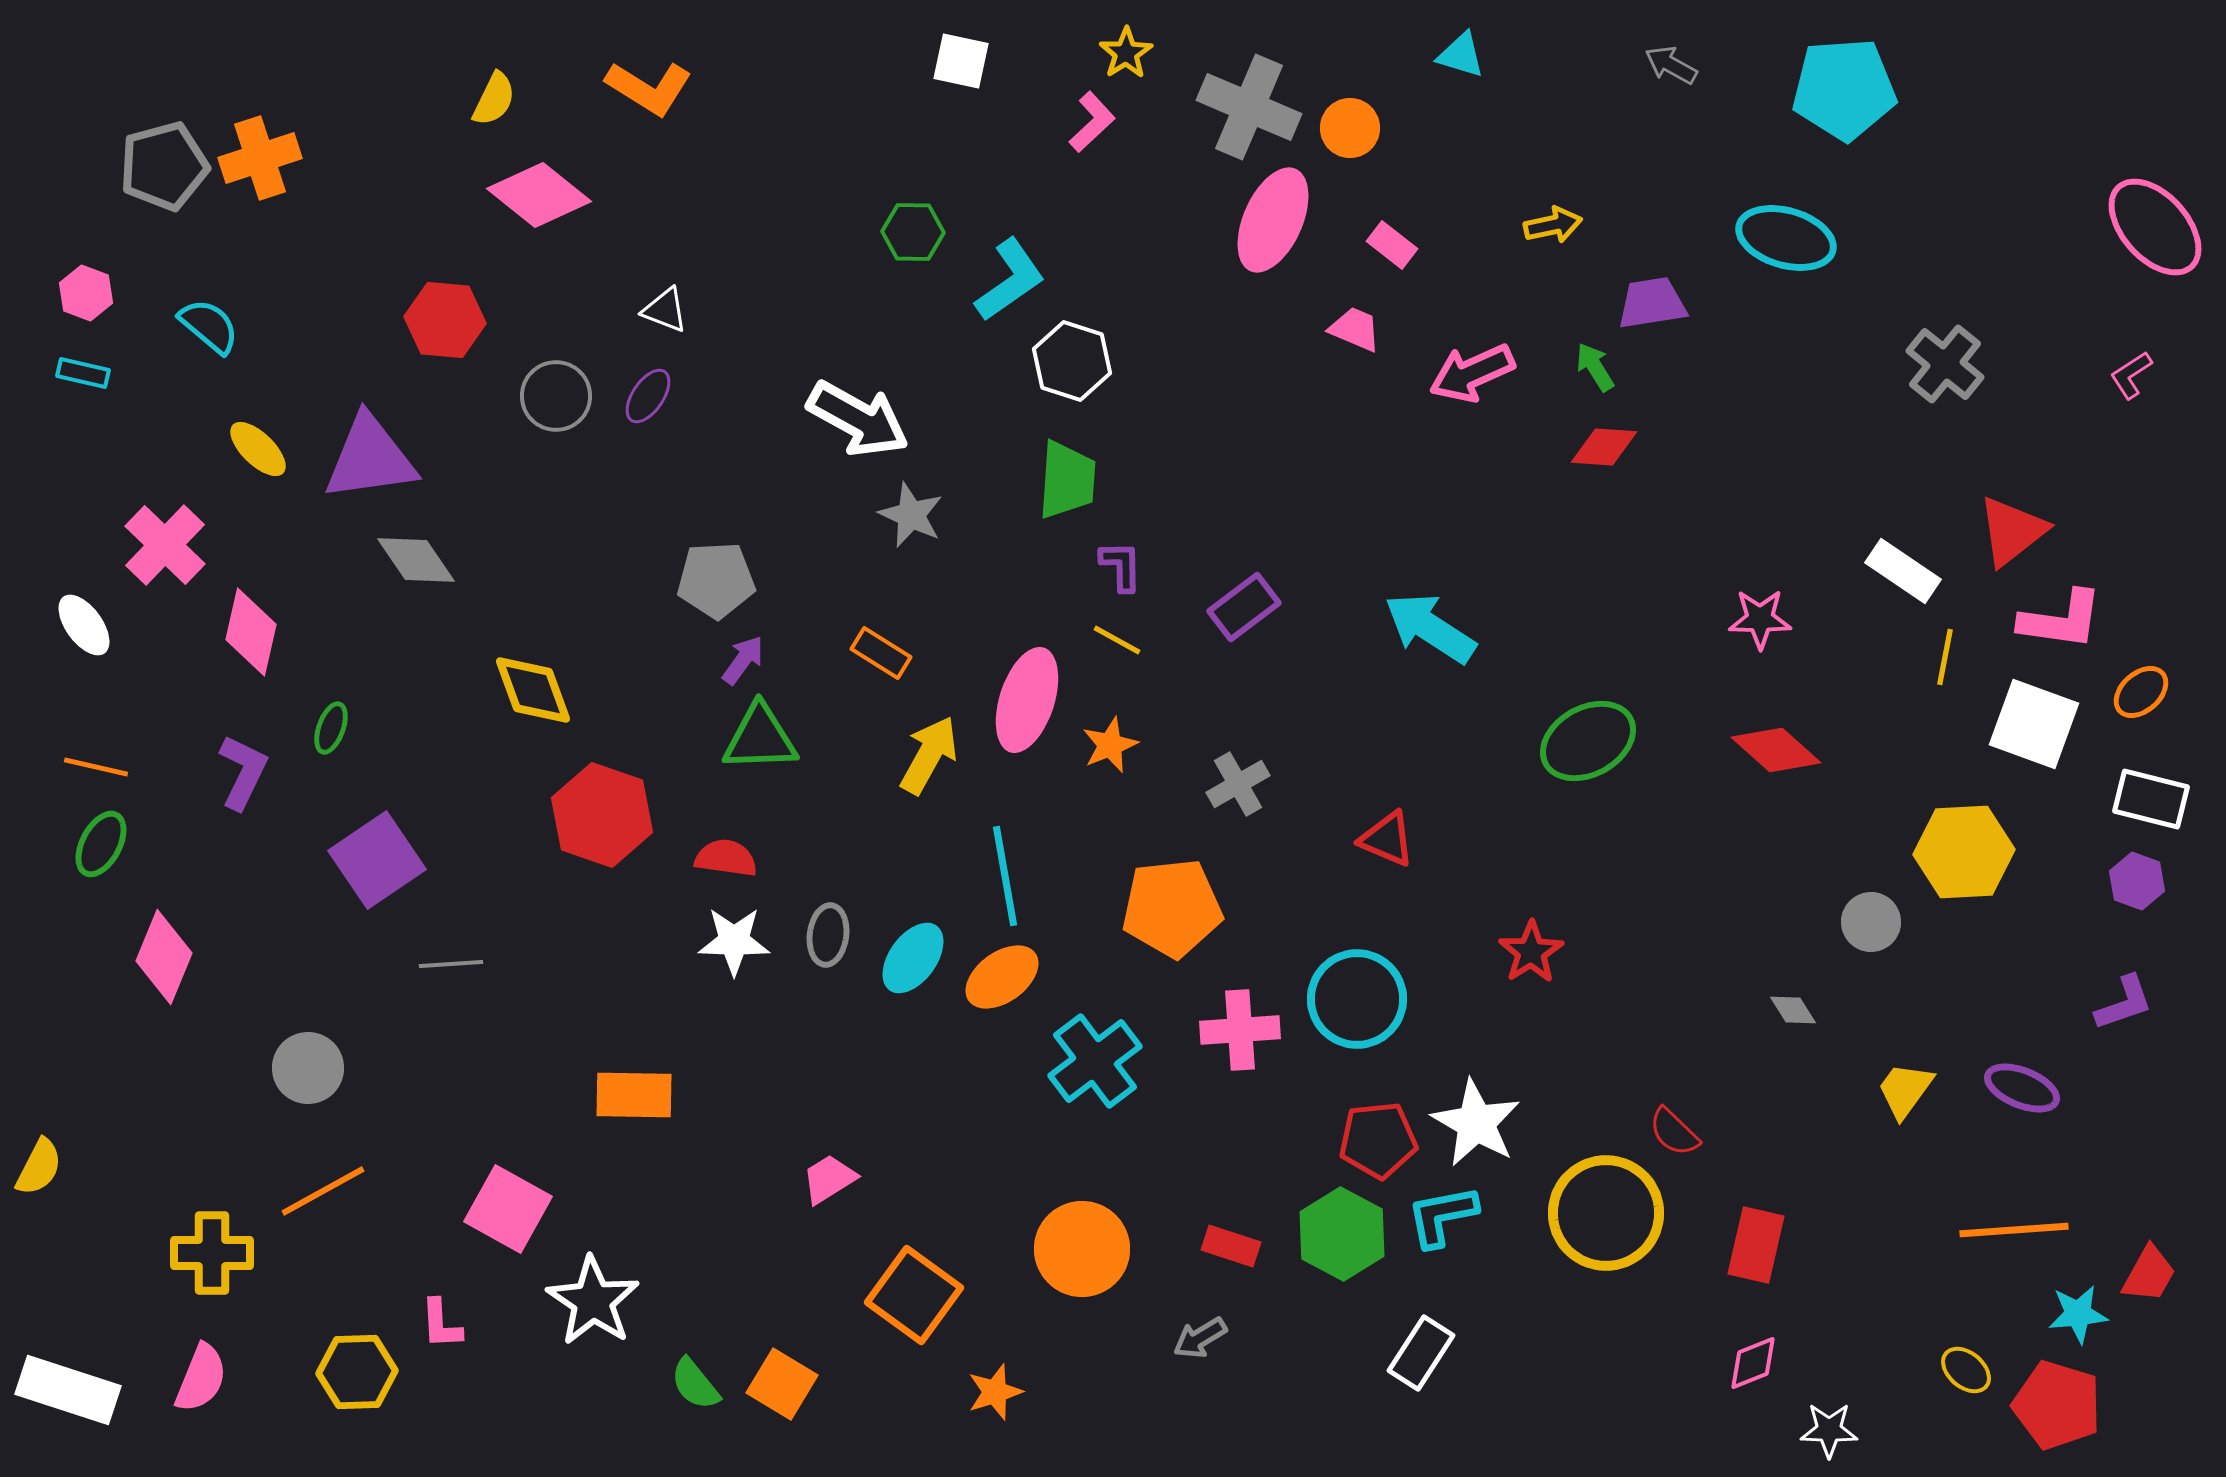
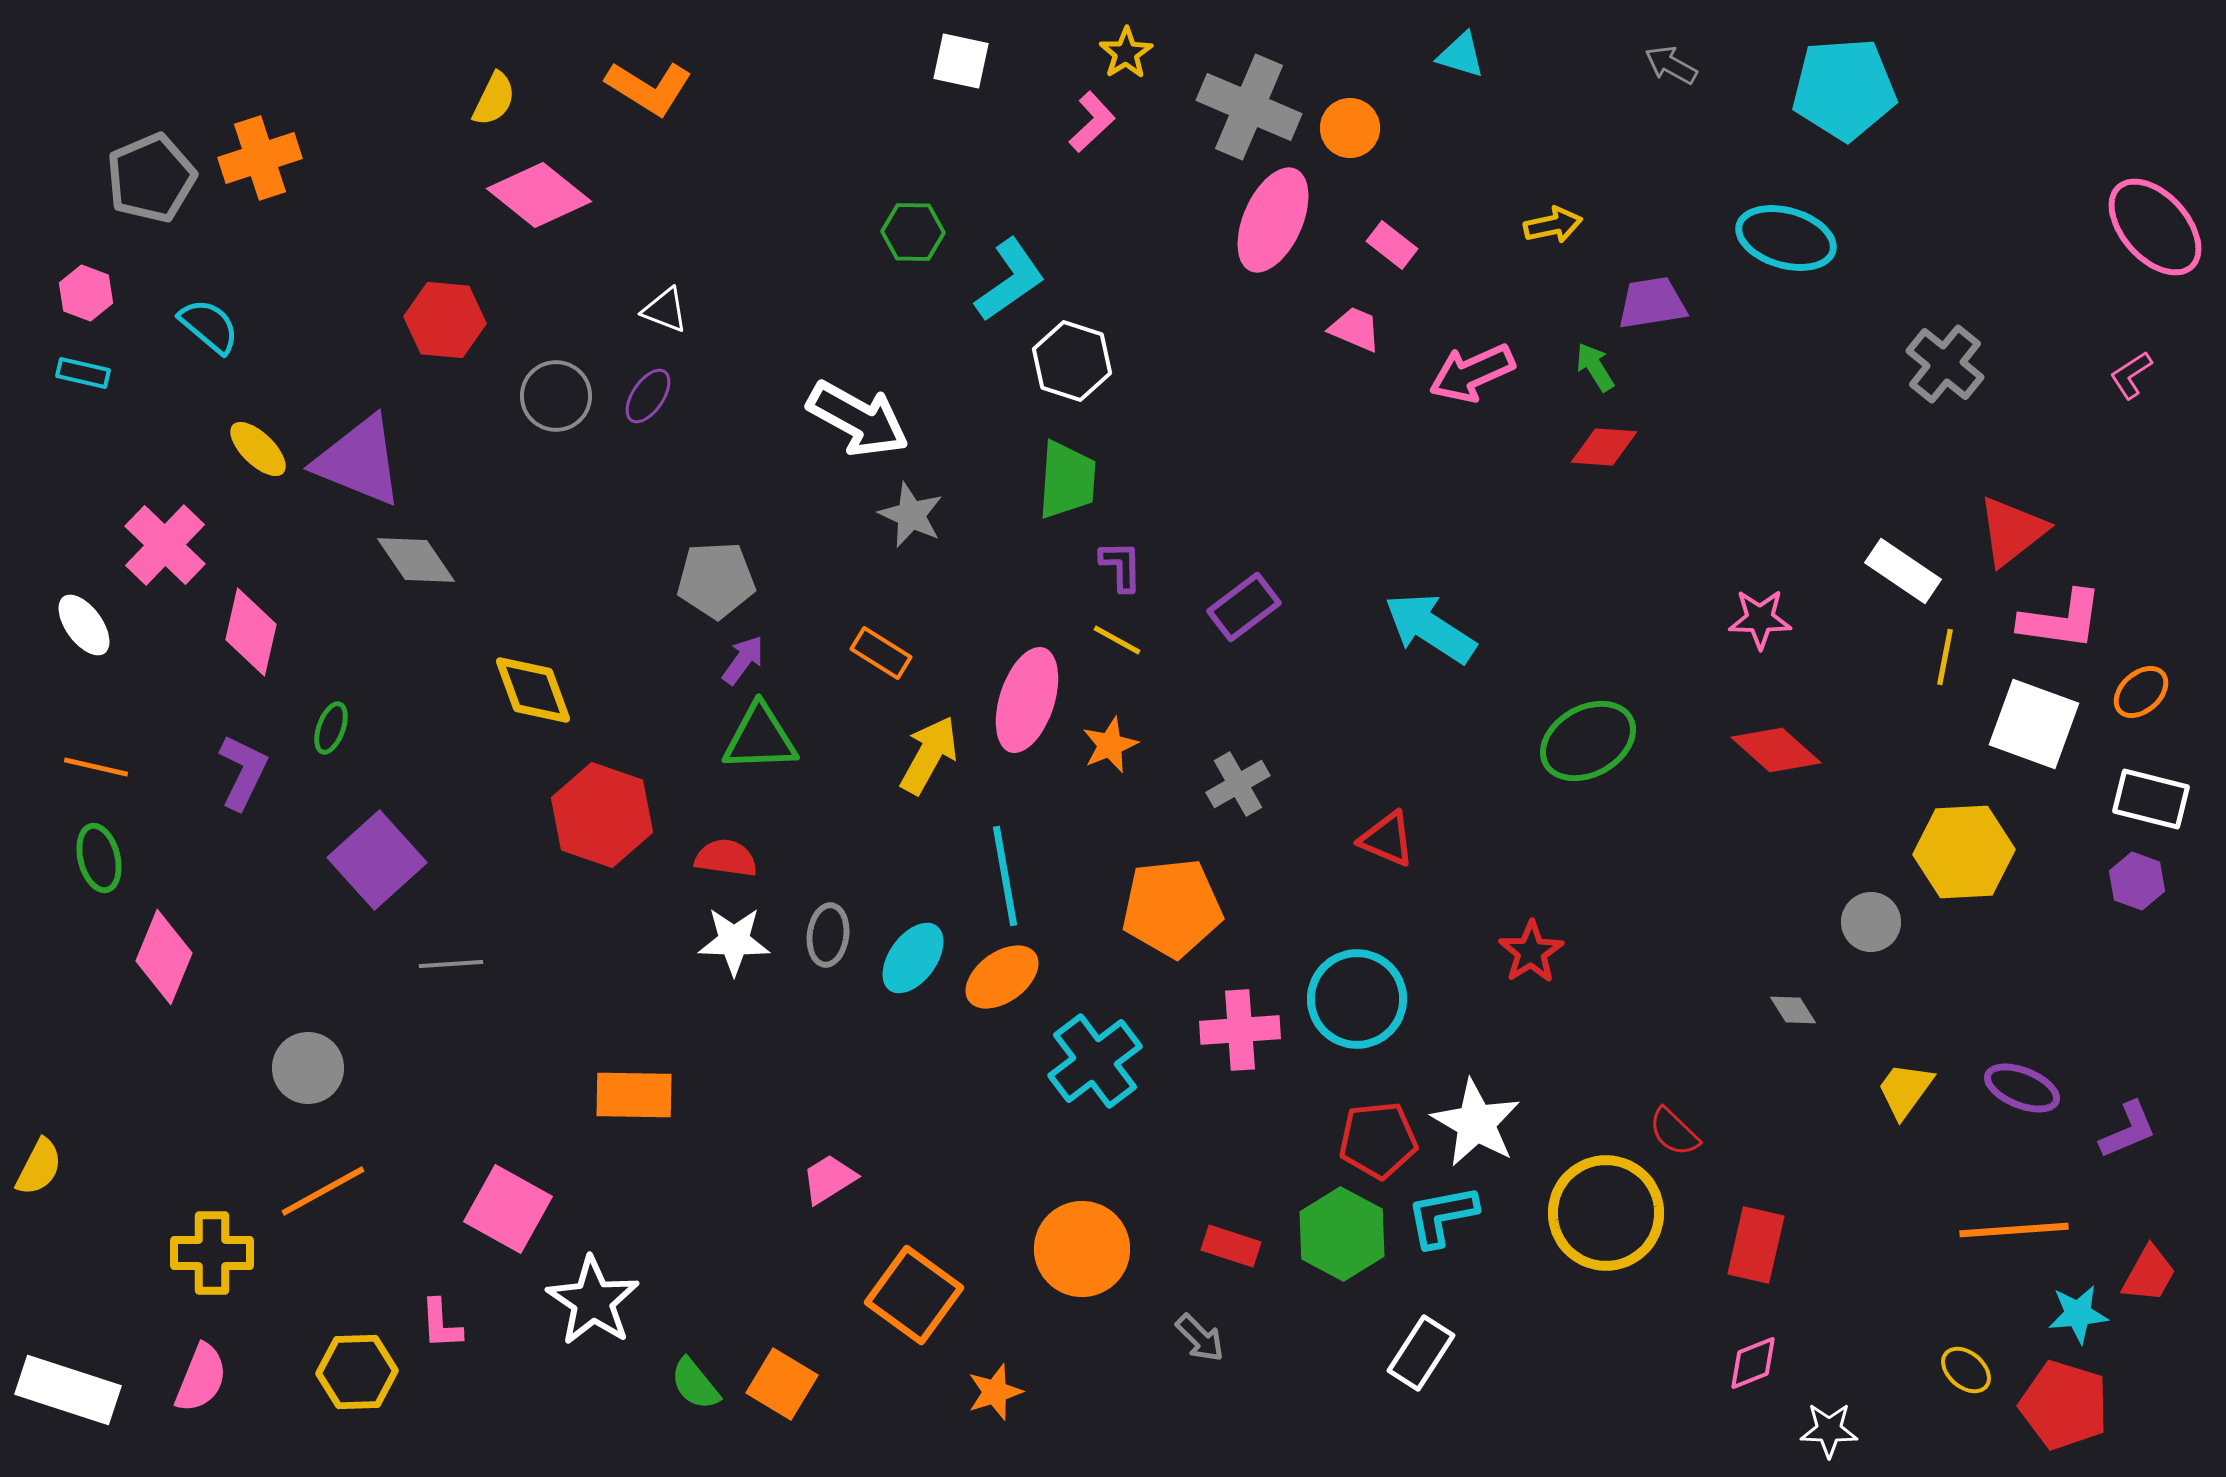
gray pentagon at (164, 166): moved 13 px left, 12 px down; rotated 8 degrees counterclockwise
purple triangle at (370, 458): moved 11 px left, 3 px down; rotated 30 degrees clockwise
green ellipse at (101, 844): moved 2 px left, 14 px down; rotated 42 degrees counterclockwise
purple square at (377, 860): rotated 8 degrees counterclockwise
purple L-shape at (2124, 1003): moved 4 px right, 127 px down; rotated 4 degrees counterclockwise
gray arrow at (1200, 1338): rotated 104 degrees counterclockwise
red pentagon at (2057, 1405): moved 7 px right
